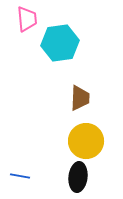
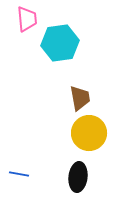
brown trapezoid: rotated 12 degrees counterclockwise
yellow circle: moved 3 px right, 8 px up
blue line: moved 1 px left, 2 px up
